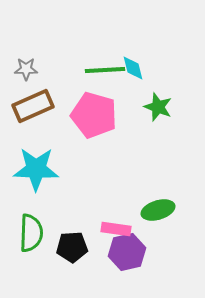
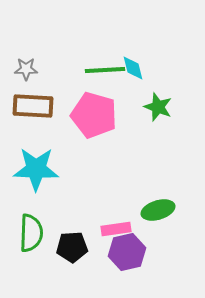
brown rectangle: rotated 27 degrees clockwise
pink rectangle: rotated 16 degrees counterclockwise
